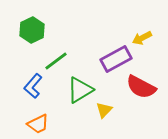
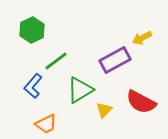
purple rectangle: moved 1 px left, 1 px down
red semicircle: moved 15 px down
orange trapezoid: moved 8 px right
